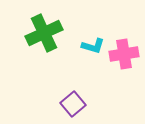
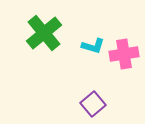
green cross: rotated 15 degrees counterclockwise
purple square: moved 20 px right
